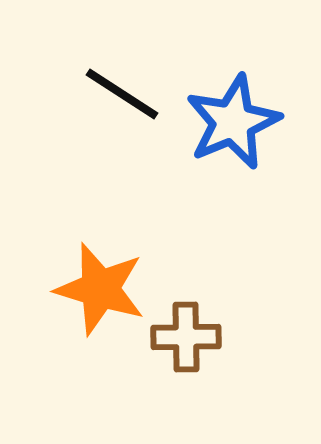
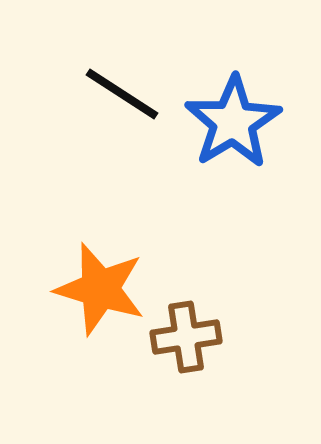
blue star: rotated 8 degrees counterclockwise
brown cross: rotated 8 degrees counterclockwise
